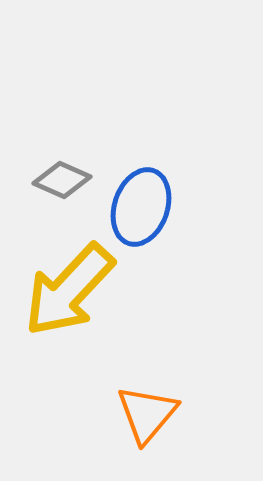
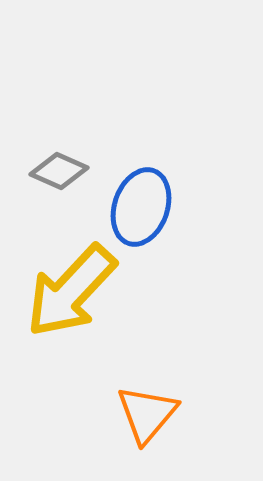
gray diamond: moved 3 px left, 9 px up
yellow arrow: moved 2 px right, 1 px down
